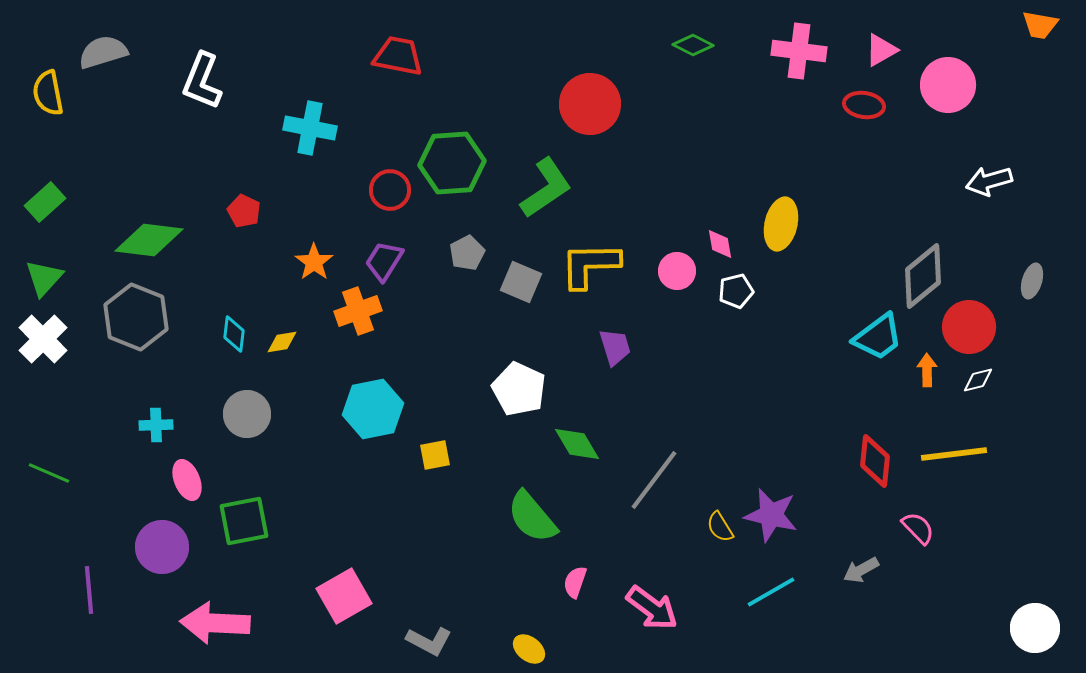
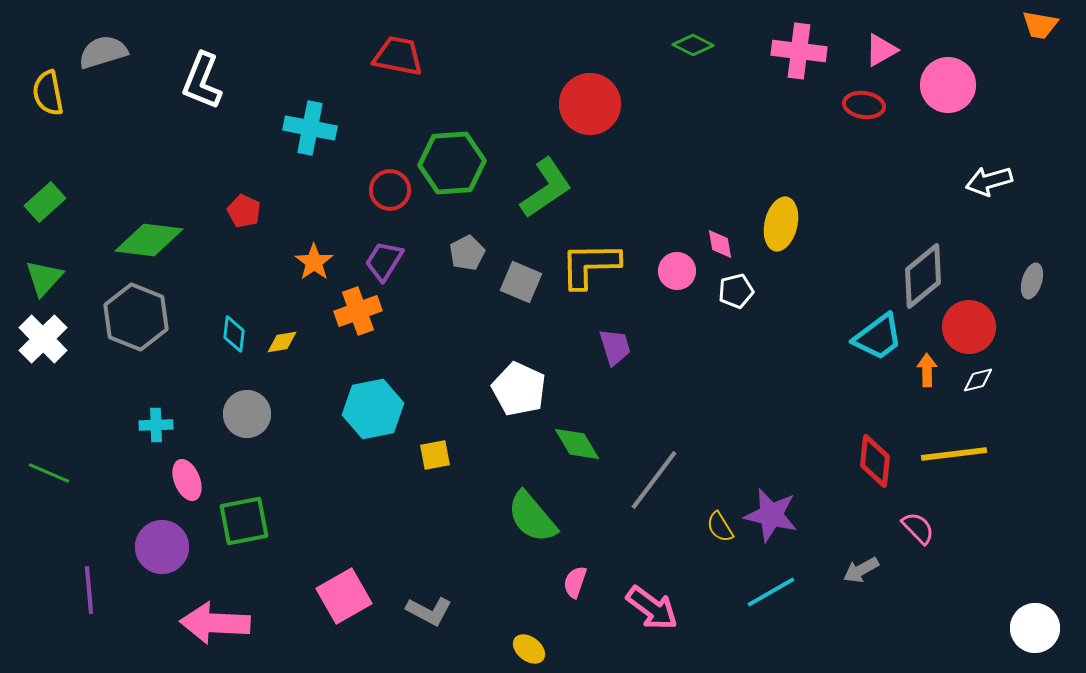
gray L-shape at (429, 641): moved 30 px up
